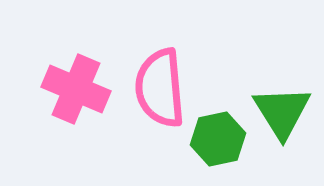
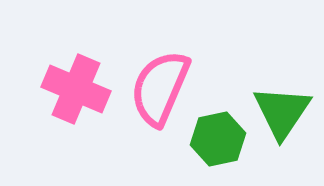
pink semicircle: rotated 28 degrees clockwise
green triangle: rotated 6 degrees clockwise
